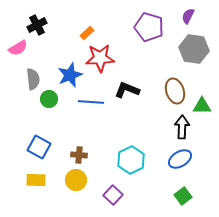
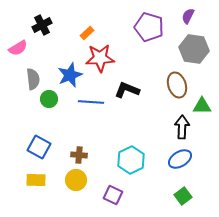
black cross: moved 5 px right
brown ellipse: moved 2 px right, 6 px up
purple square: rotated 18 degrees counterclockwise
